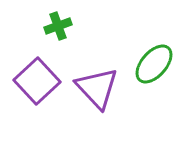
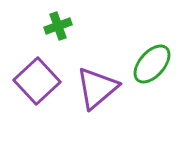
green ellipse: moved 2 px left
purple triangle: rotated 33 degrees clockwise
